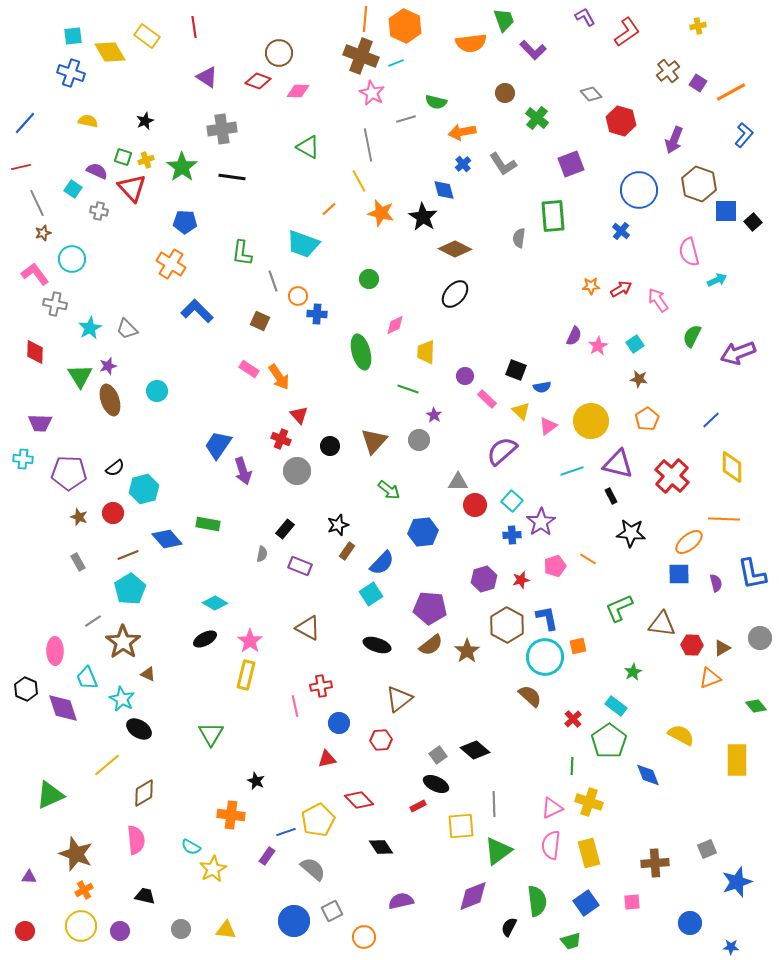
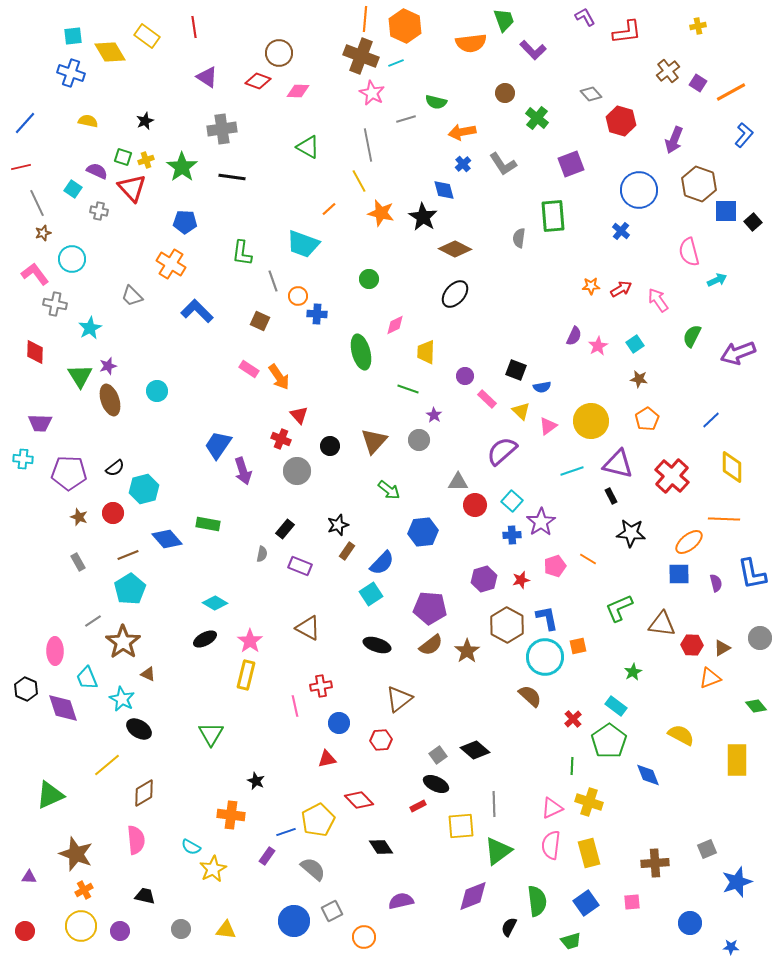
red L-shape at (627, 32): rotated 28 degrees clockwise
gray trapezoid at (127, 329): moved 5 px right, 33 px up
